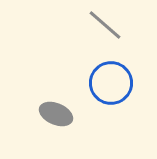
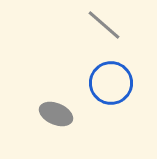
gray line: moved 1 px left
